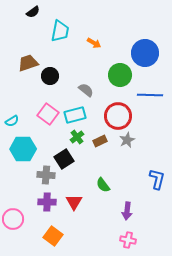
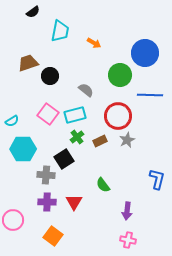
pink circle: moved 1 px down
